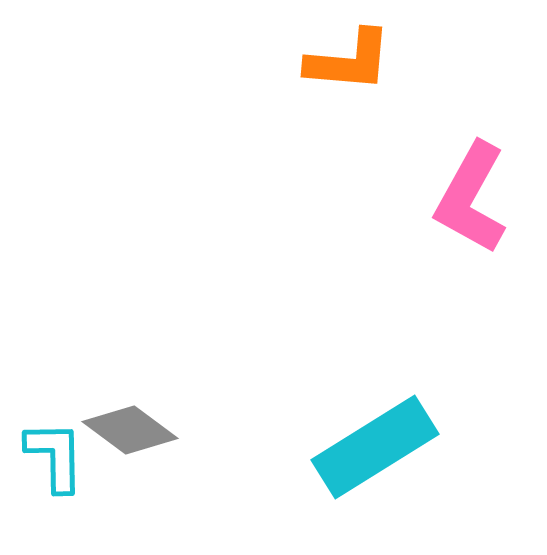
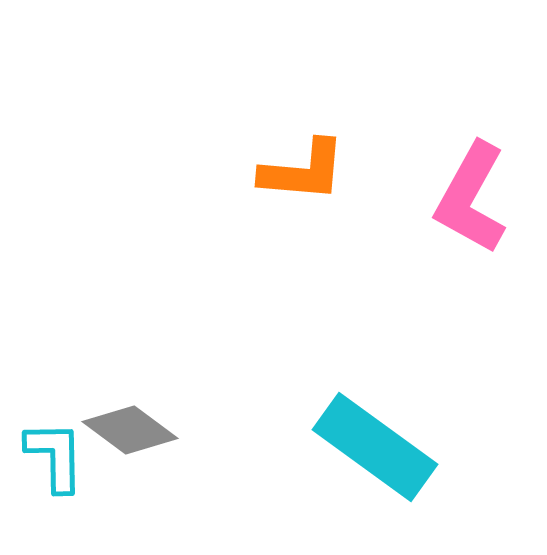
orange L-shape: moved 46 px left, 110 px down
cyan rectangle: rotated 68 degrees clockwise
